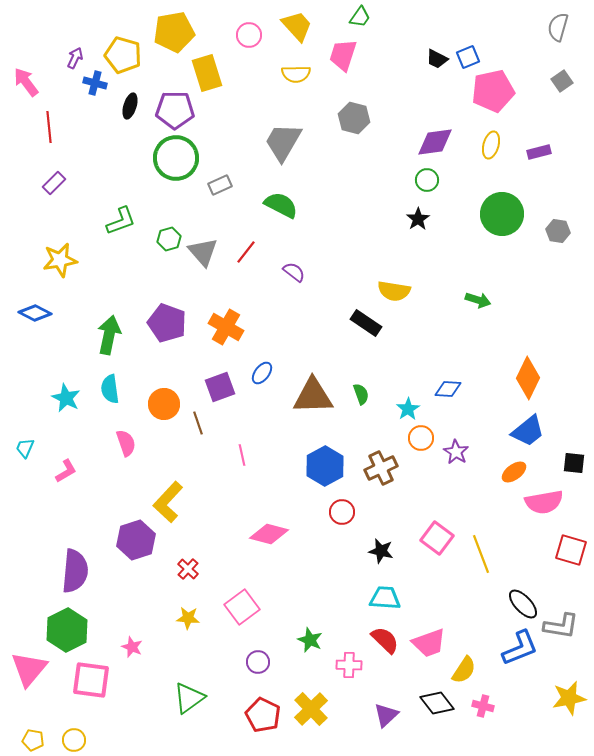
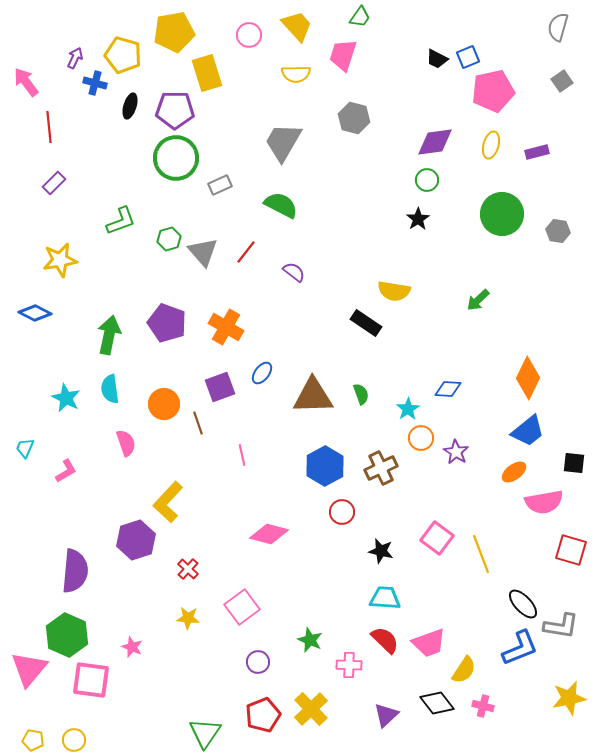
purple rectangle at (539, 152): moved 2 px left
green arrow at (478, 300): rotated 120 degrees clockwise
green hexagon at (67, 630): moved 5 px down; rotated 9 degrees counterclockwise
green triangle at (189, 698): moved 16 px right, 35 px down; rotated 20 degrees counterclockwise
red pentagon at (263, 715): rotated 24 degrees clockwise
